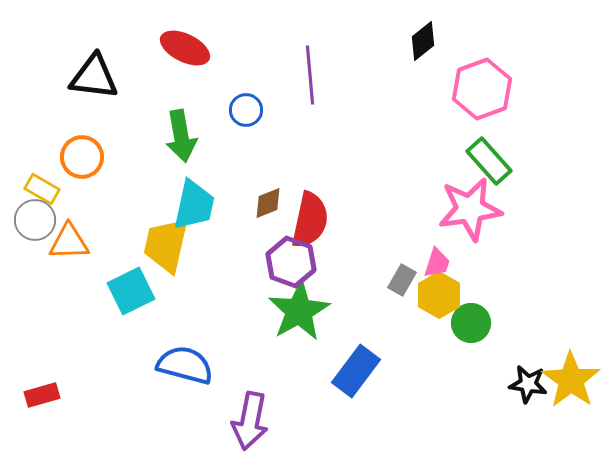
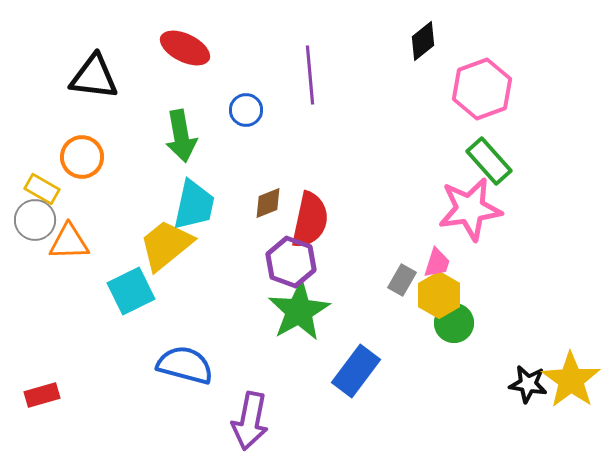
yellow trapezoid: rotated 38 degrees clockwise
green circle: moved 17 px left
